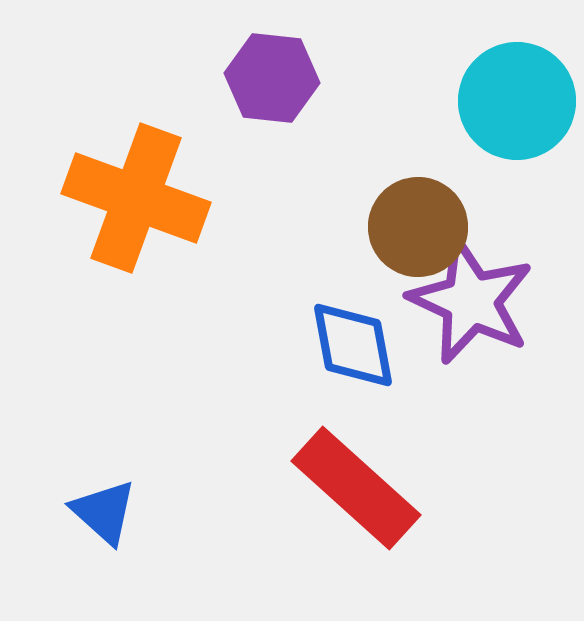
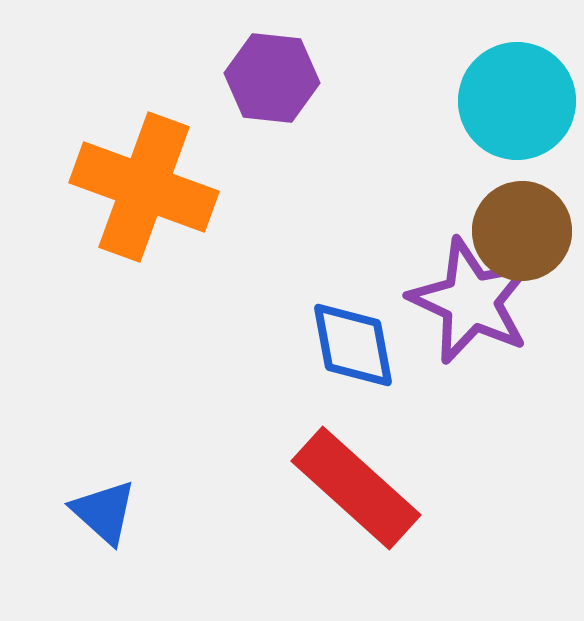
orange cross: moved 8 px right, 11 px up
brown circle: moved 104 px right, 4 px down
